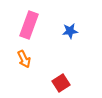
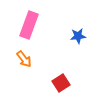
blue star: moved 8 px right, 5 px down
orange arrow: rotated 12 degrees counterclockwise
